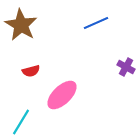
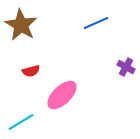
cyan line: rotated 28 degrees clockwise
